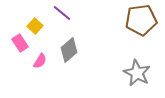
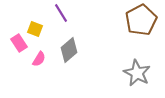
purple line: moved 1 px left; rotated 18 degrees clockwise
brown pentagon: rotated 20 degrees counterclockwise
yellow square: moved 3 px down; rotated 21 degrees counterclockwise
pink rectangle: moved 1 px left
pink semicircle: moved 1 px left, 2 px up
